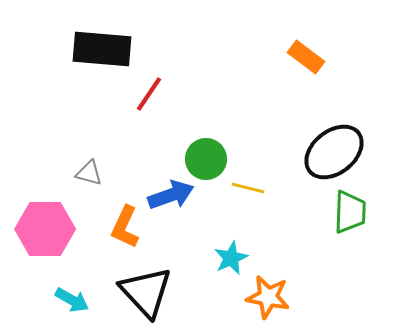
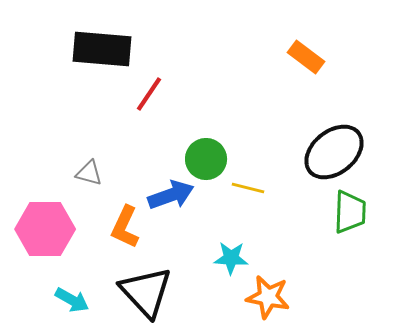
cyan star: rotated 28 degrees clockwise
